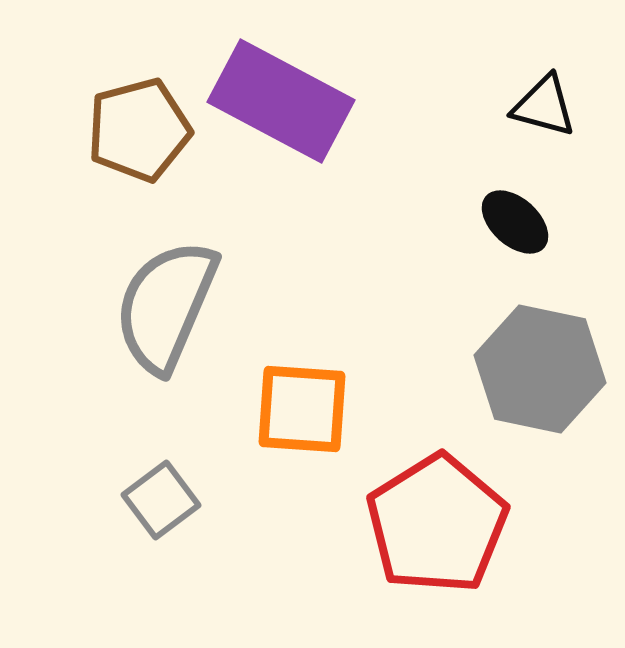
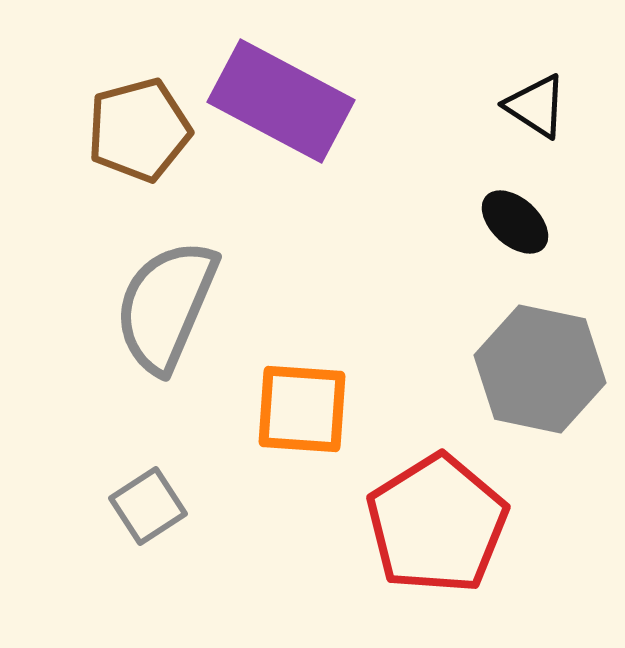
black triangle: moved 8 px left; rotated 18 degrees clockwise
gray square: moved 13 px left, 6 px down; rotated 4 degrees clockwise
